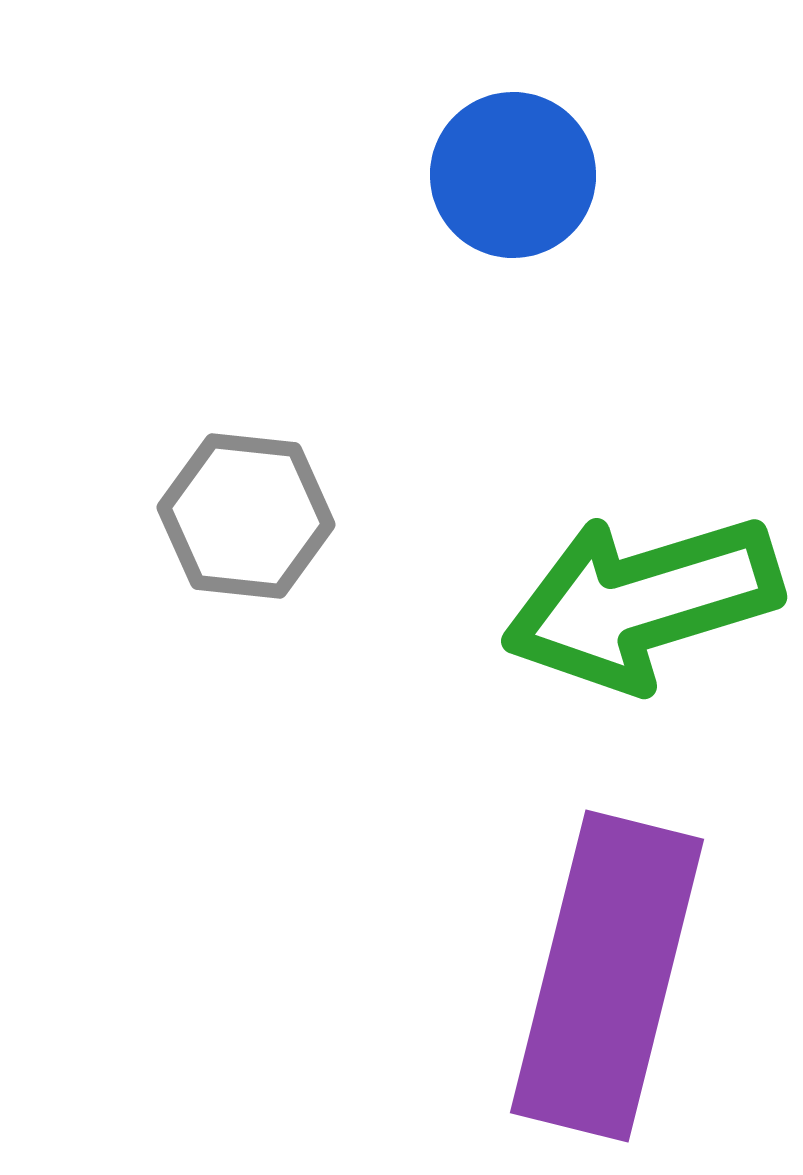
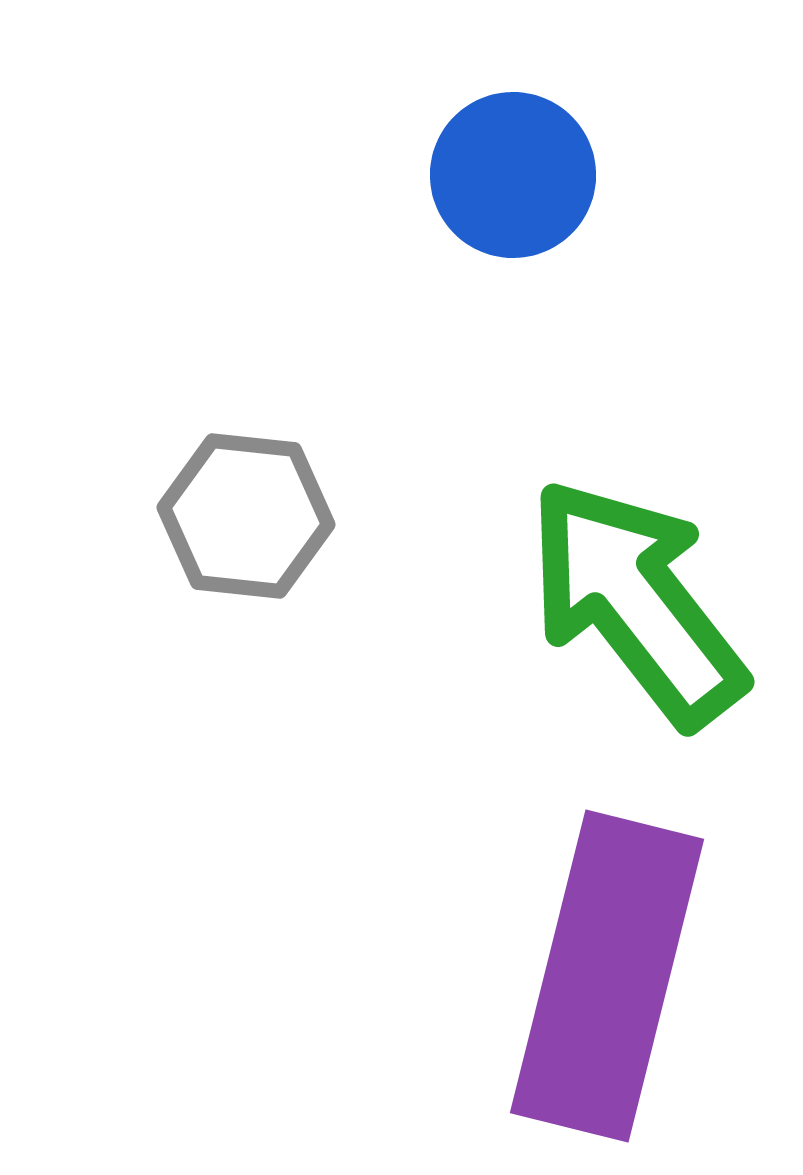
green arrow: moved 6 px left; rotated 69 degrees clockwise
